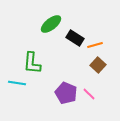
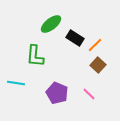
orange line: rotated 28 degrees counterclockwise
green L-shape: moved 3 px right, 7 px up
cyan line: moved 1 px left
purple pentagon: moved 9 px left
